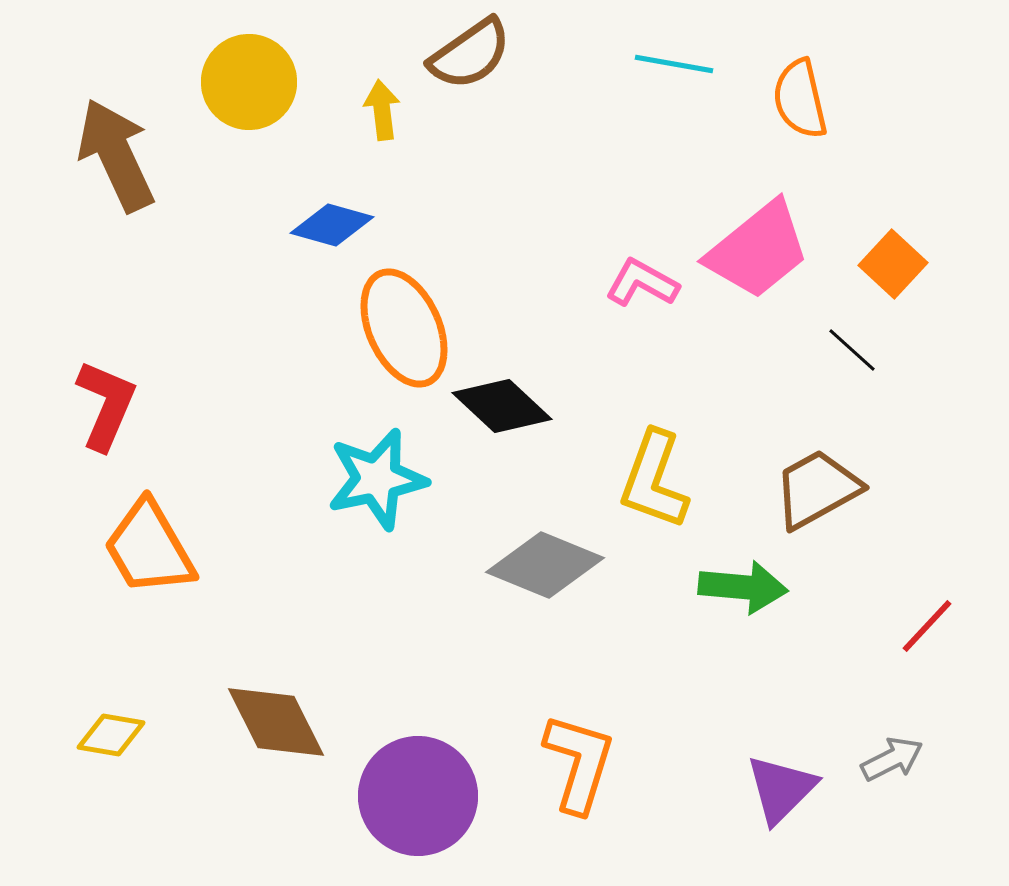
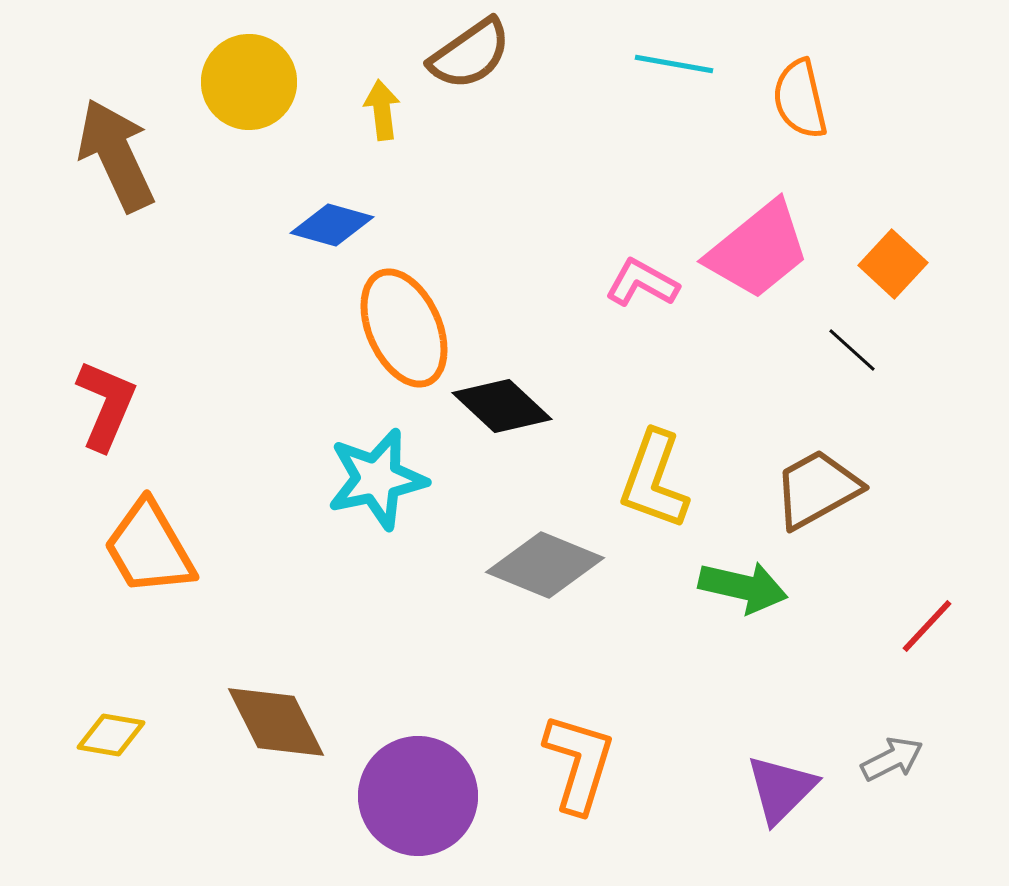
green arrow: rotated 8 degrees clockwise
